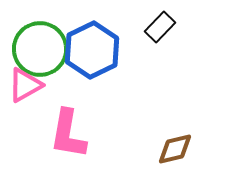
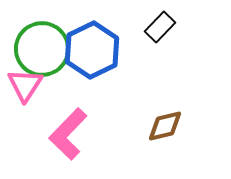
green circle: moved 2 px right
pink triangle: rotated 27 degrees counterclockwise
pink L-shape: rotated 34 degrees clockwise
brown diamond: moved 10 px left, 23 px up
